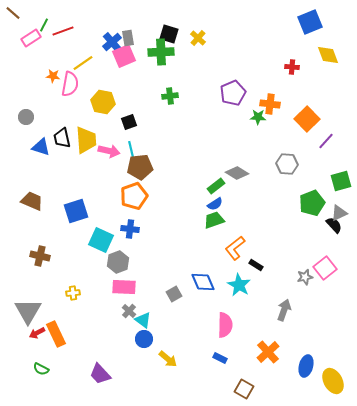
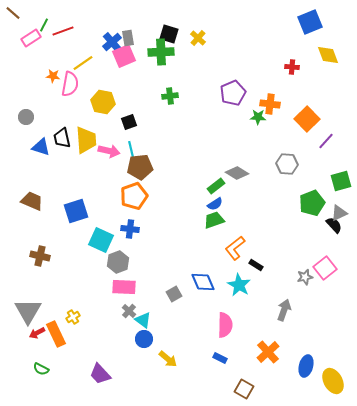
yellow cross at (73, 293): moved 24 px down; rotated 24 degrees counterclockwise
